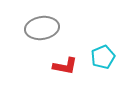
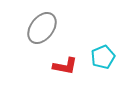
gray ellipse: rotated 44 degrees counterclockwise
